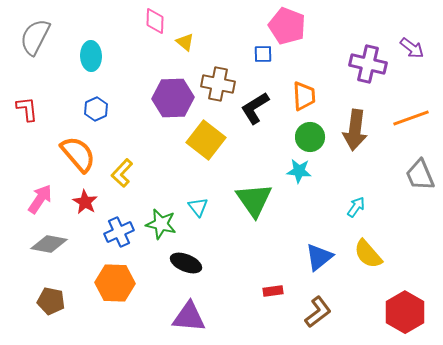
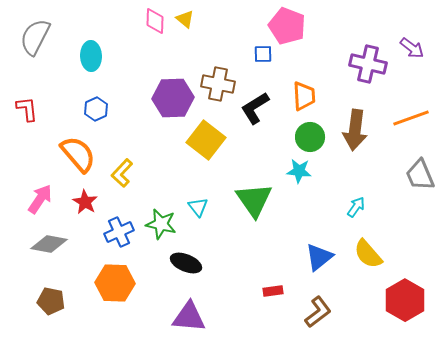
yellow triangle: moved 23 px up
red hexagon: moved 12 px up
